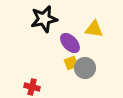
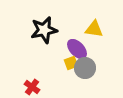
black star: moved 11 px down
purple ellipse: moved 7 px right, 6 px down
red cross: rotated 21 degrees clockwise
